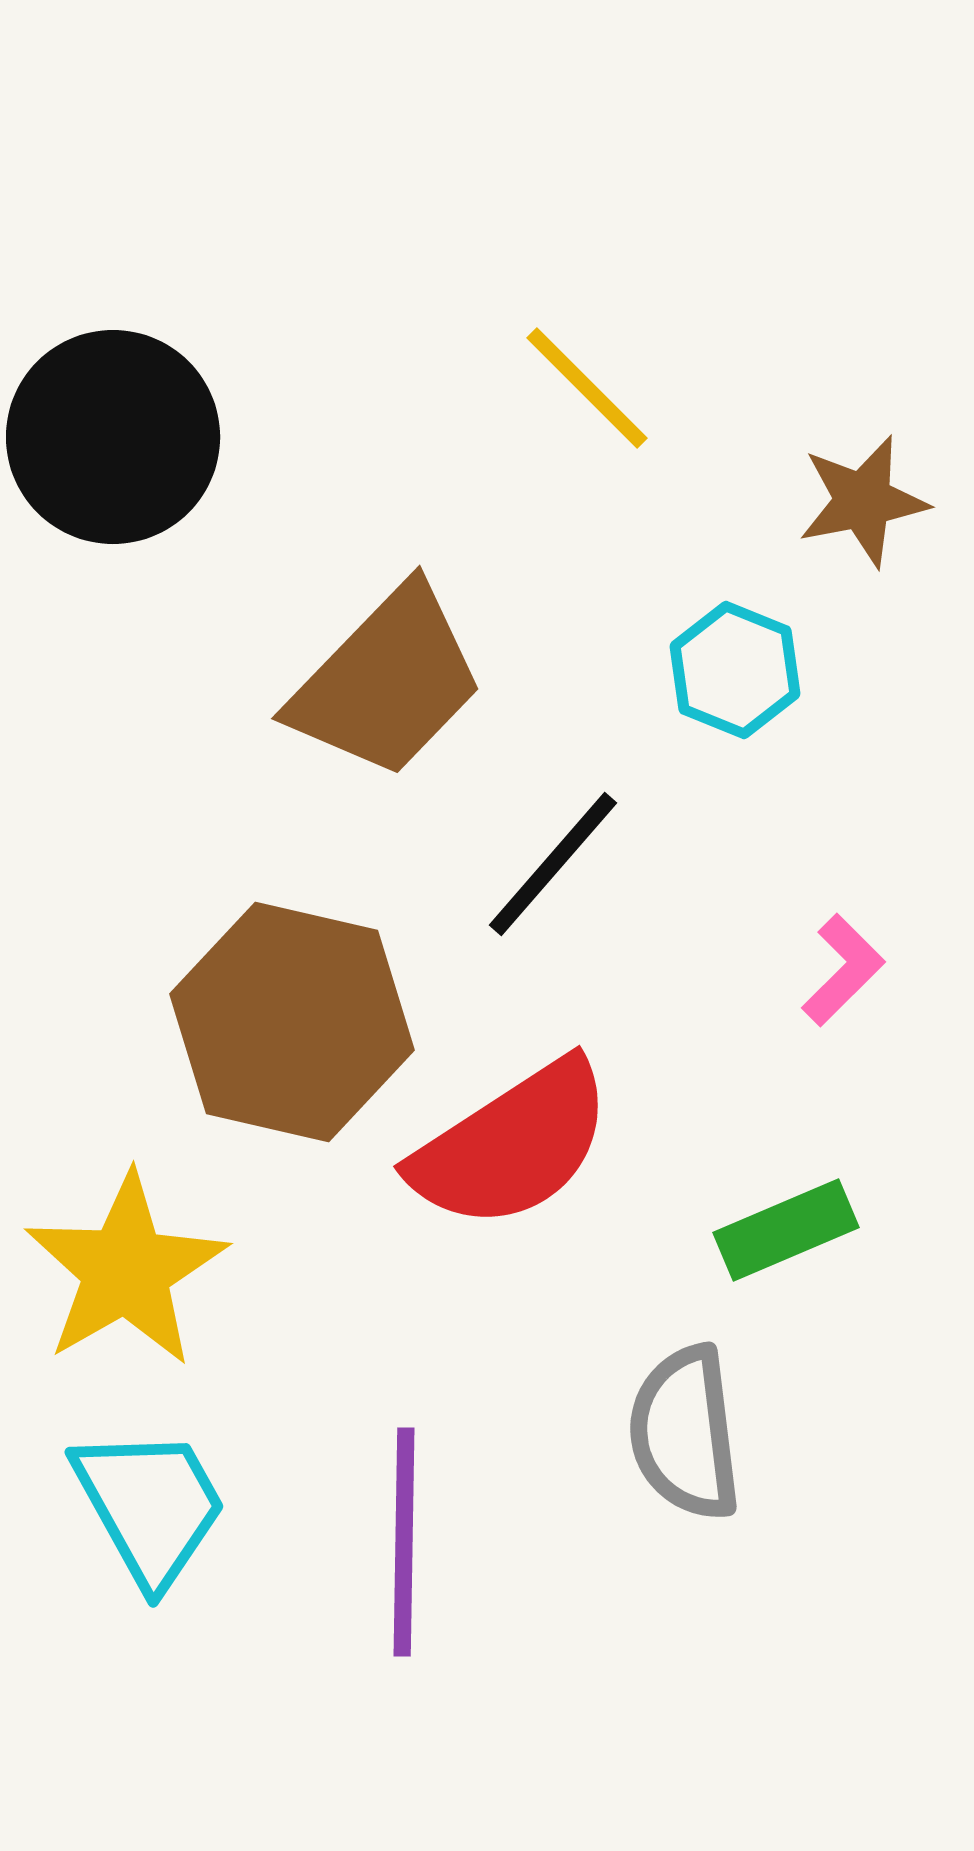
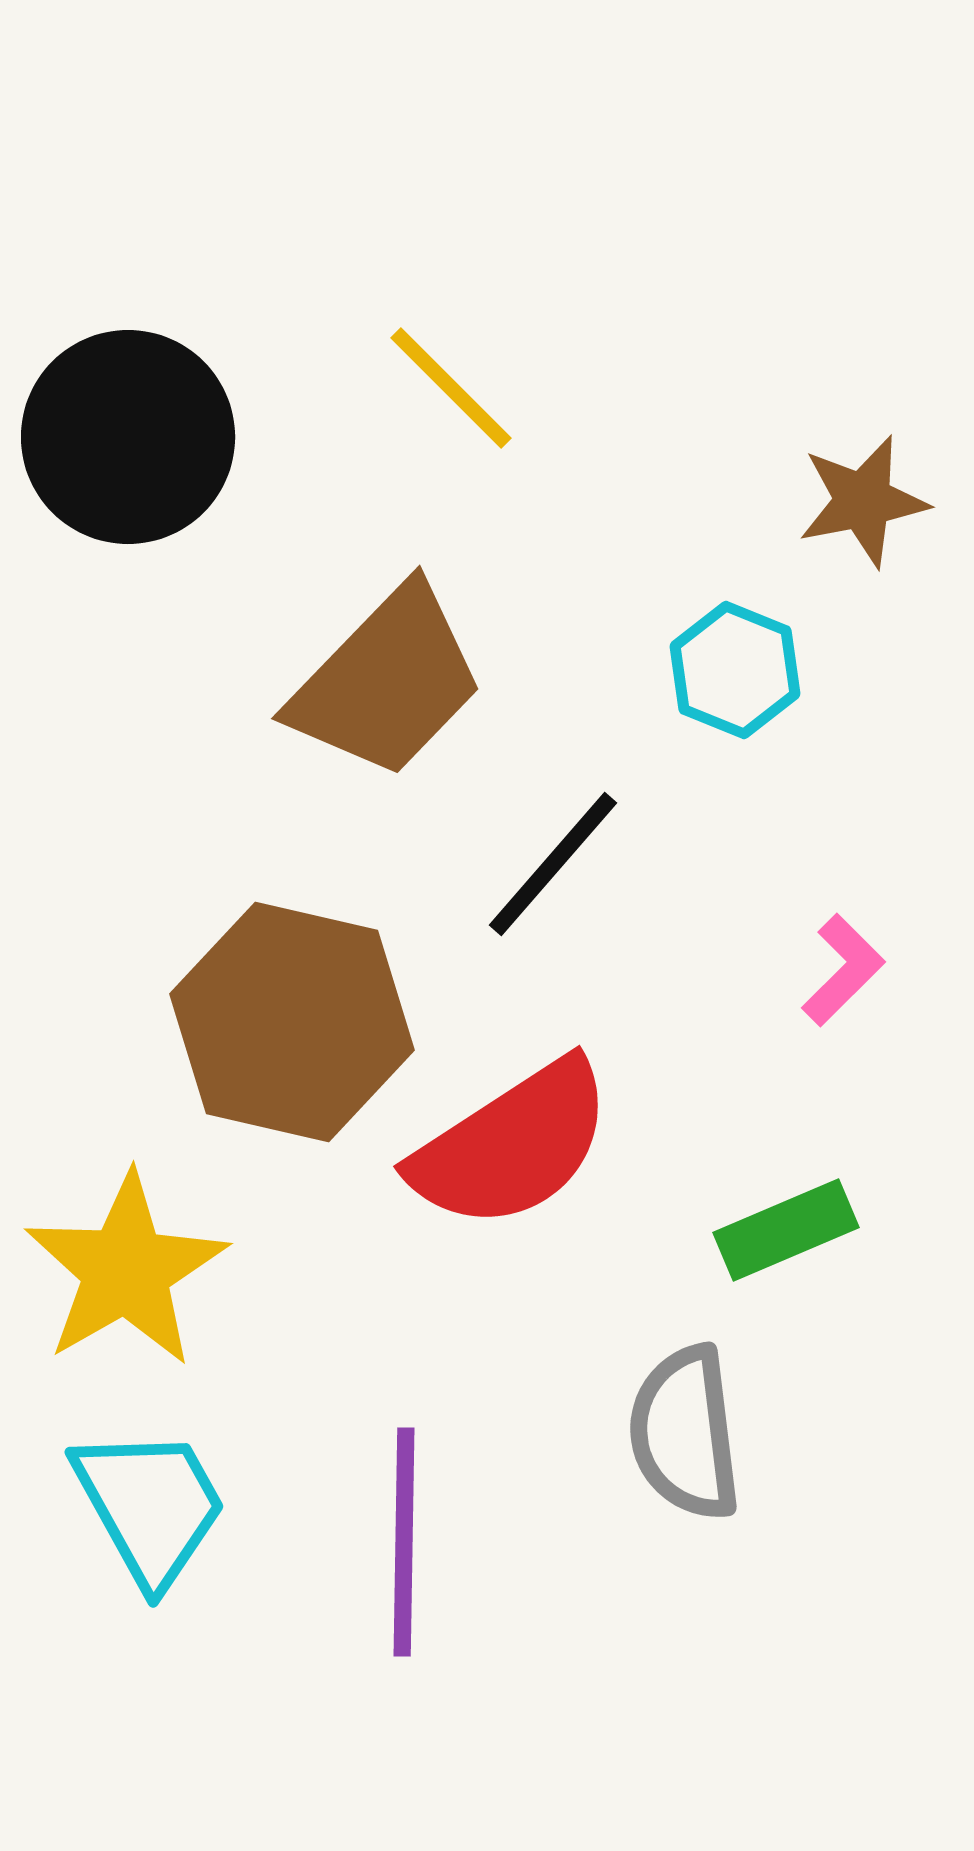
yellow line: moved 136 px left
black circle: moved 15 px right
